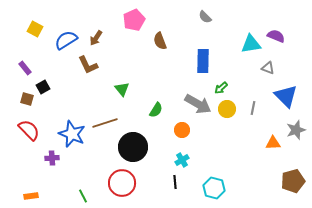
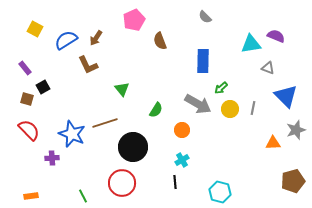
yellow circle: moved 3 px right
cyan hexagon: moved 6 px right, 4 px down
